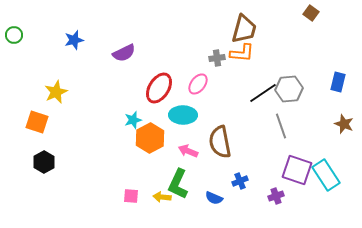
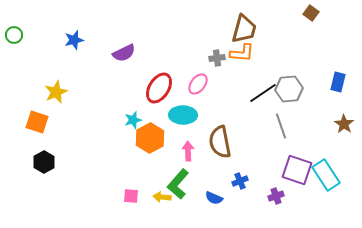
brown star: rotated 12 degrees clockwise
pink arrow: rotated 66 degrees clockwise
green L-shape: rotated 16 degrees clockwise
